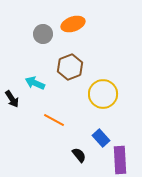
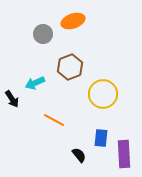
orange ellipse: moved 3 px up
cyan arrow: rotated 48 degrees counterclockwise
blue rectangle: rotated 48 degrees clockwise
purple rectangle: moved 4 px right, 6 px up
